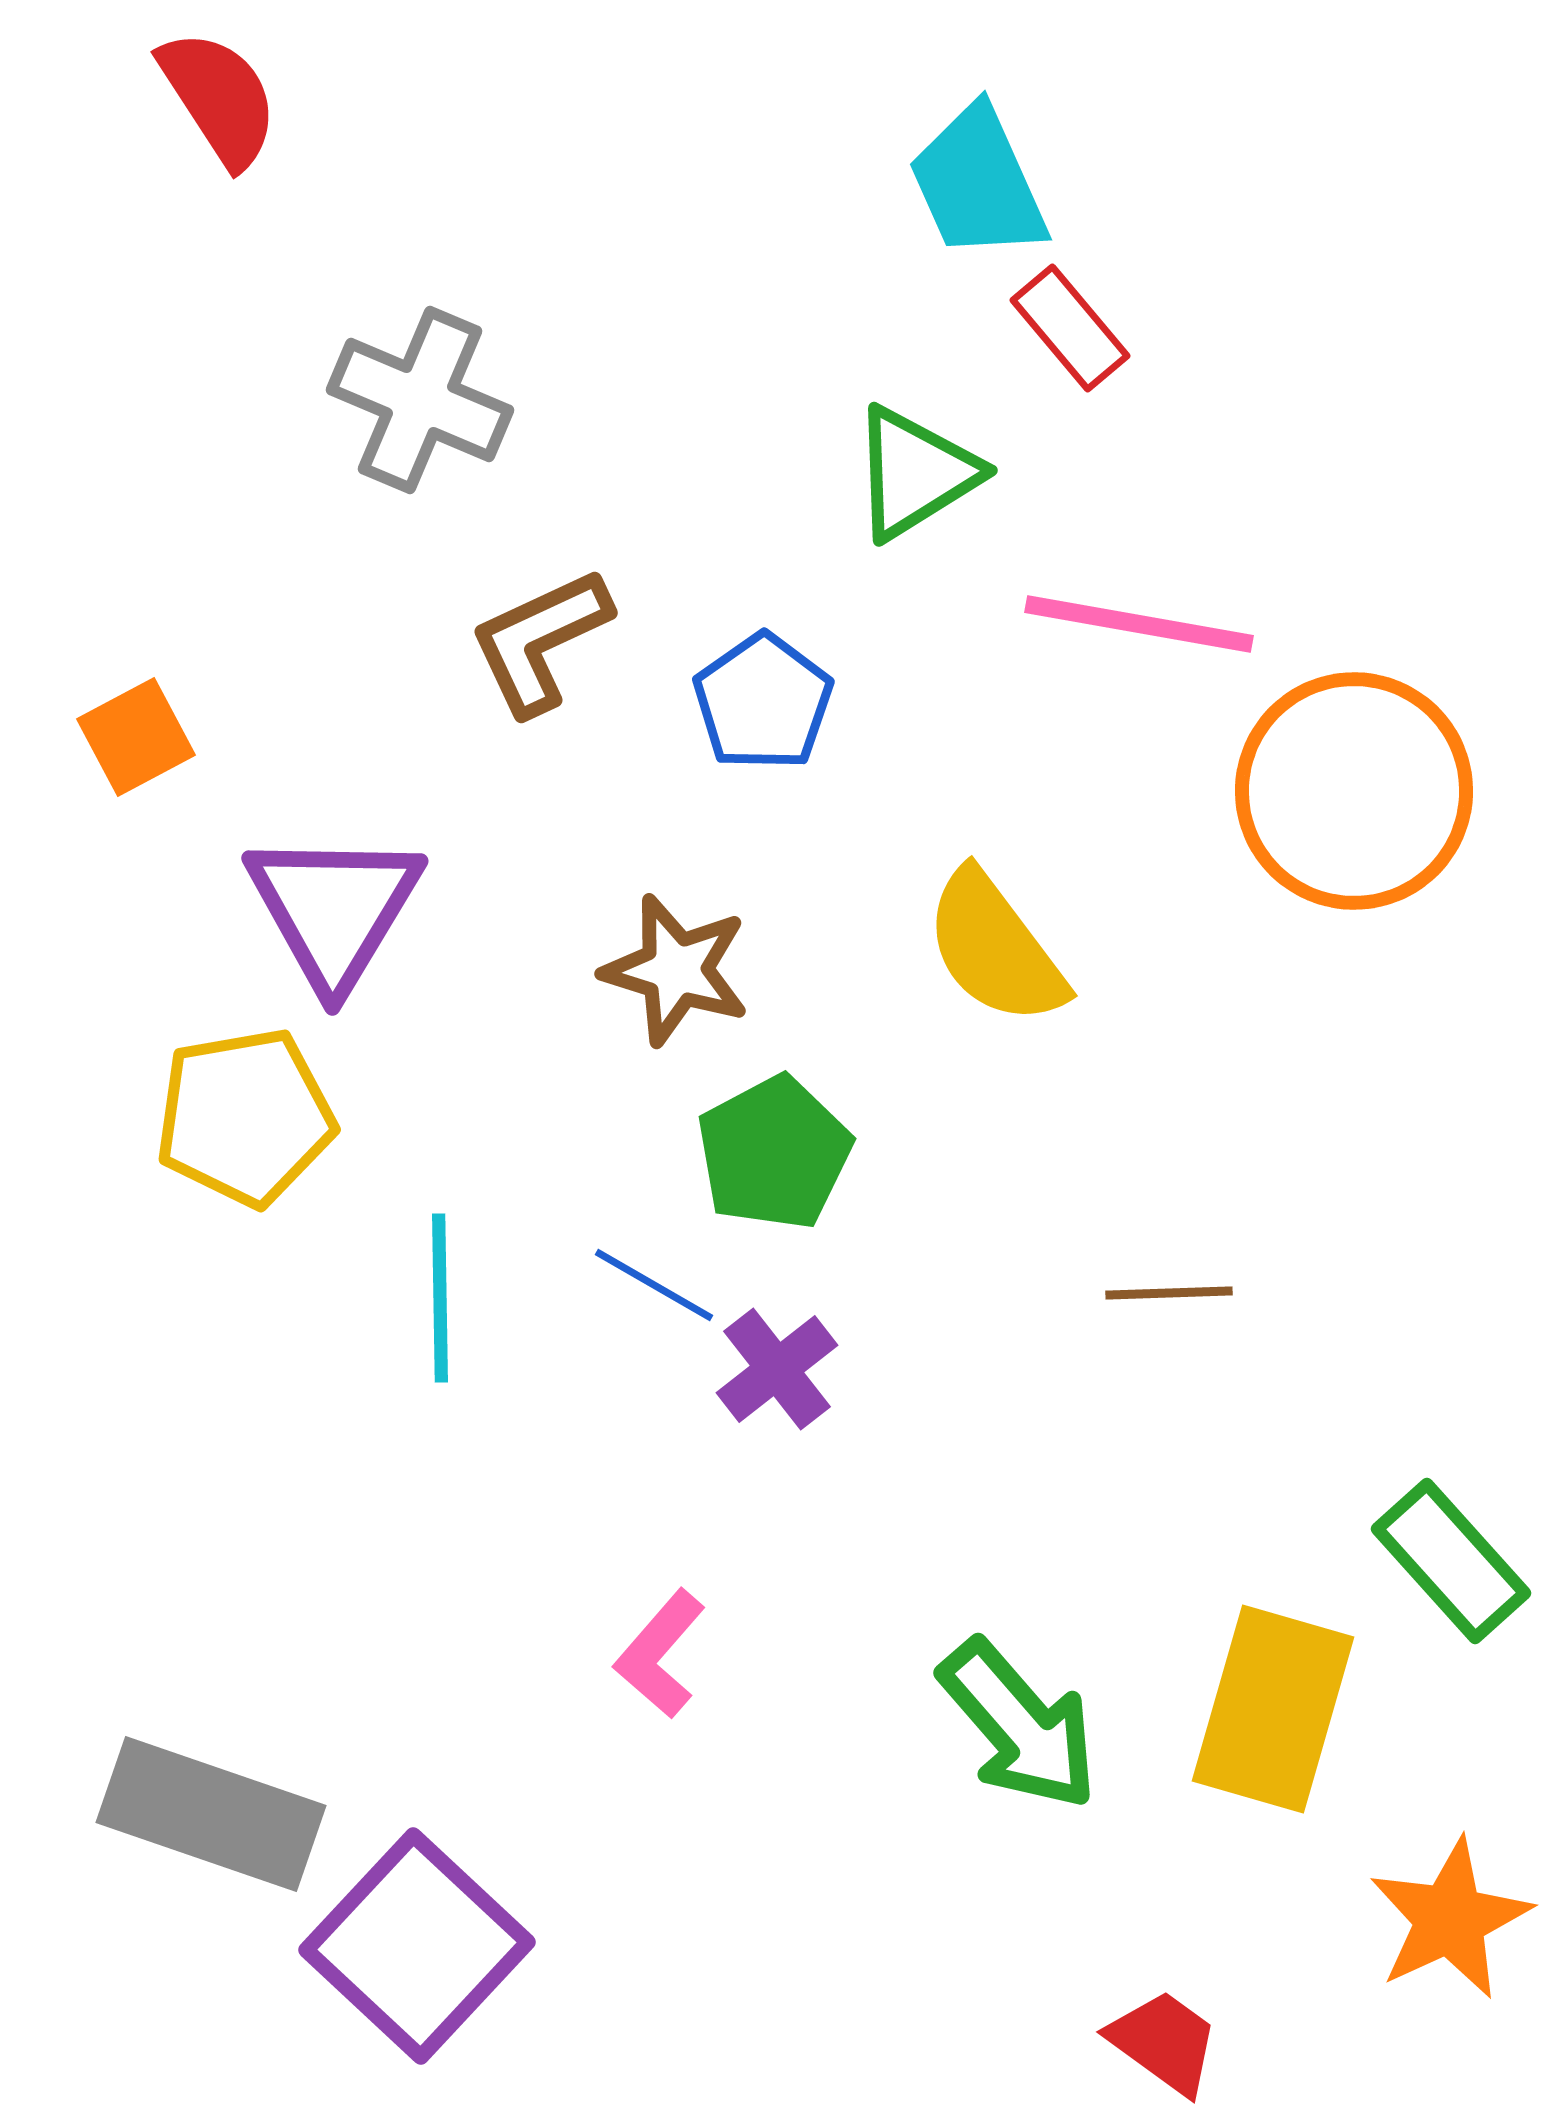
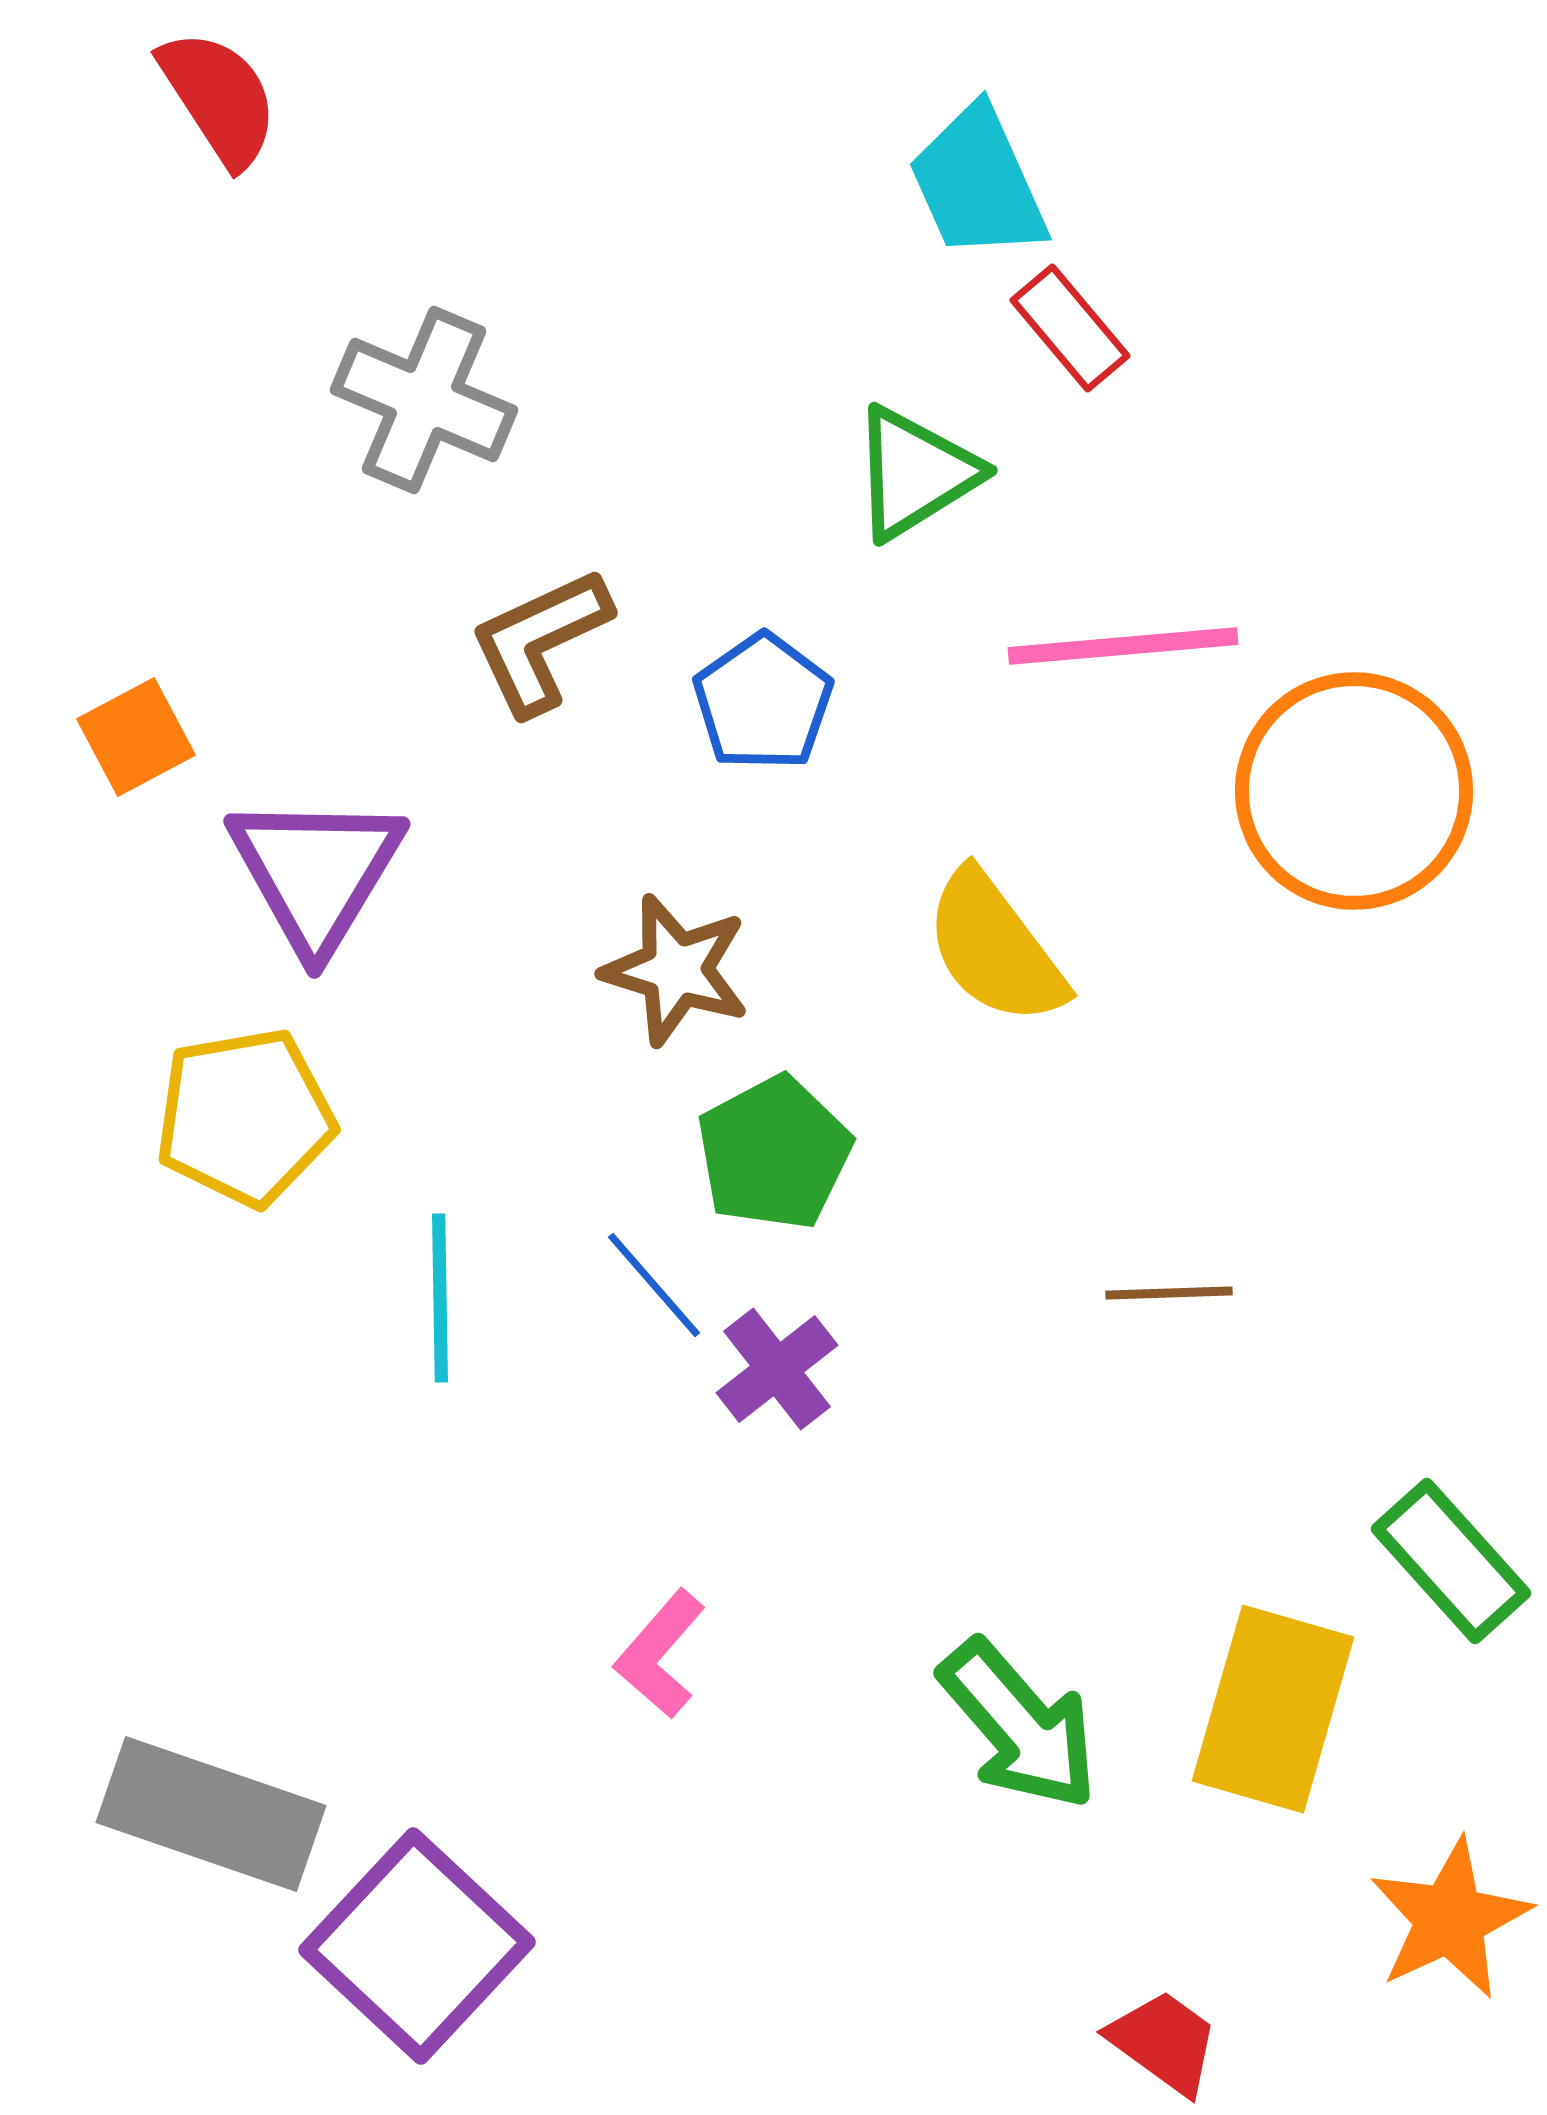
gray cross: moved 4 px right
pink line: moved 16 px left, 22 px down; rotated 15 degrees counterclockwise
purple triangle: moved 18 px left, 37 px up
blue line: rotated 19 degrees clockwise
